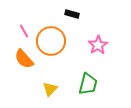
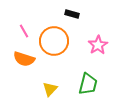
orange circle: moved 3 px right
orange semicircle: rotated 30 degrees counterclockwise
